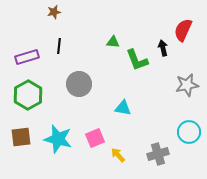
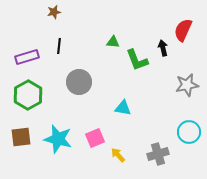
gray circle: moved 2 px up
